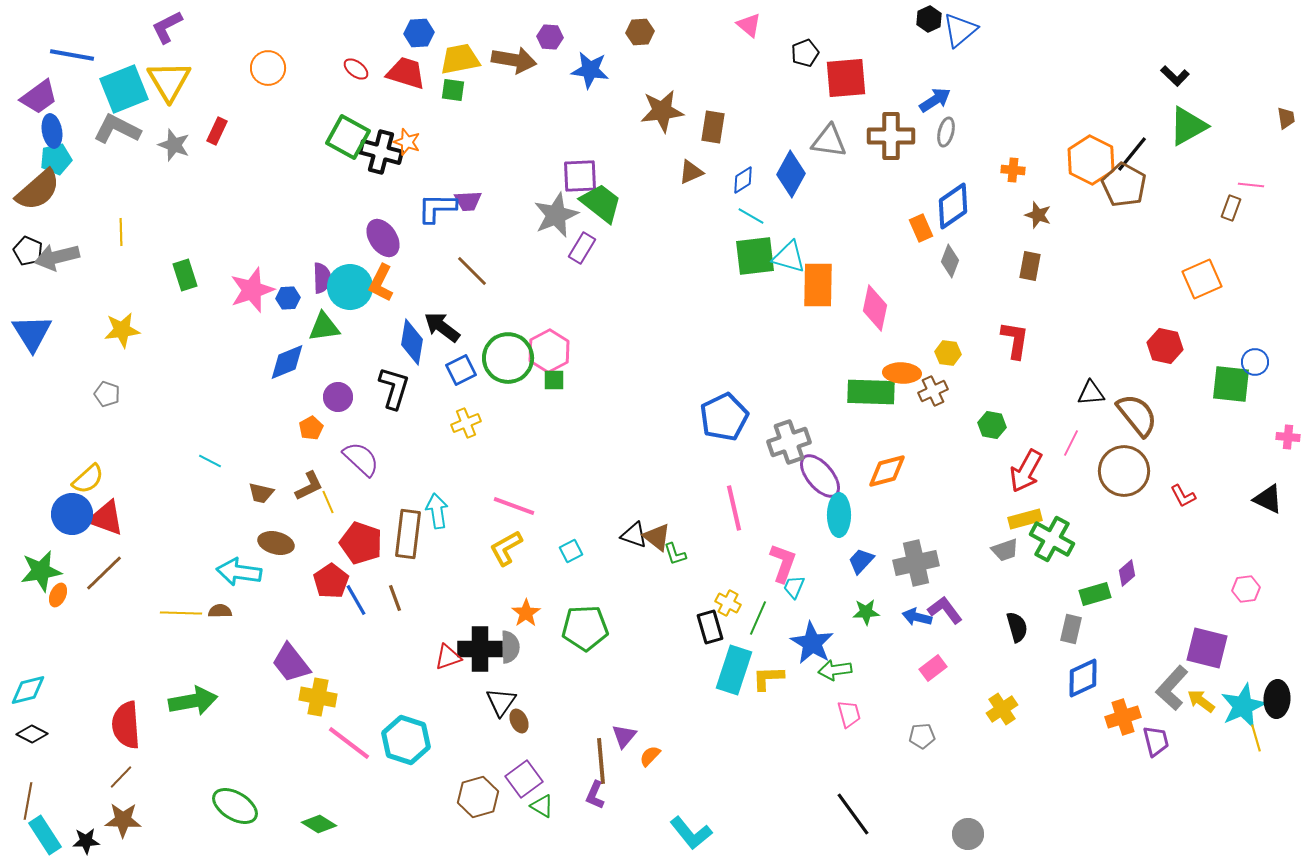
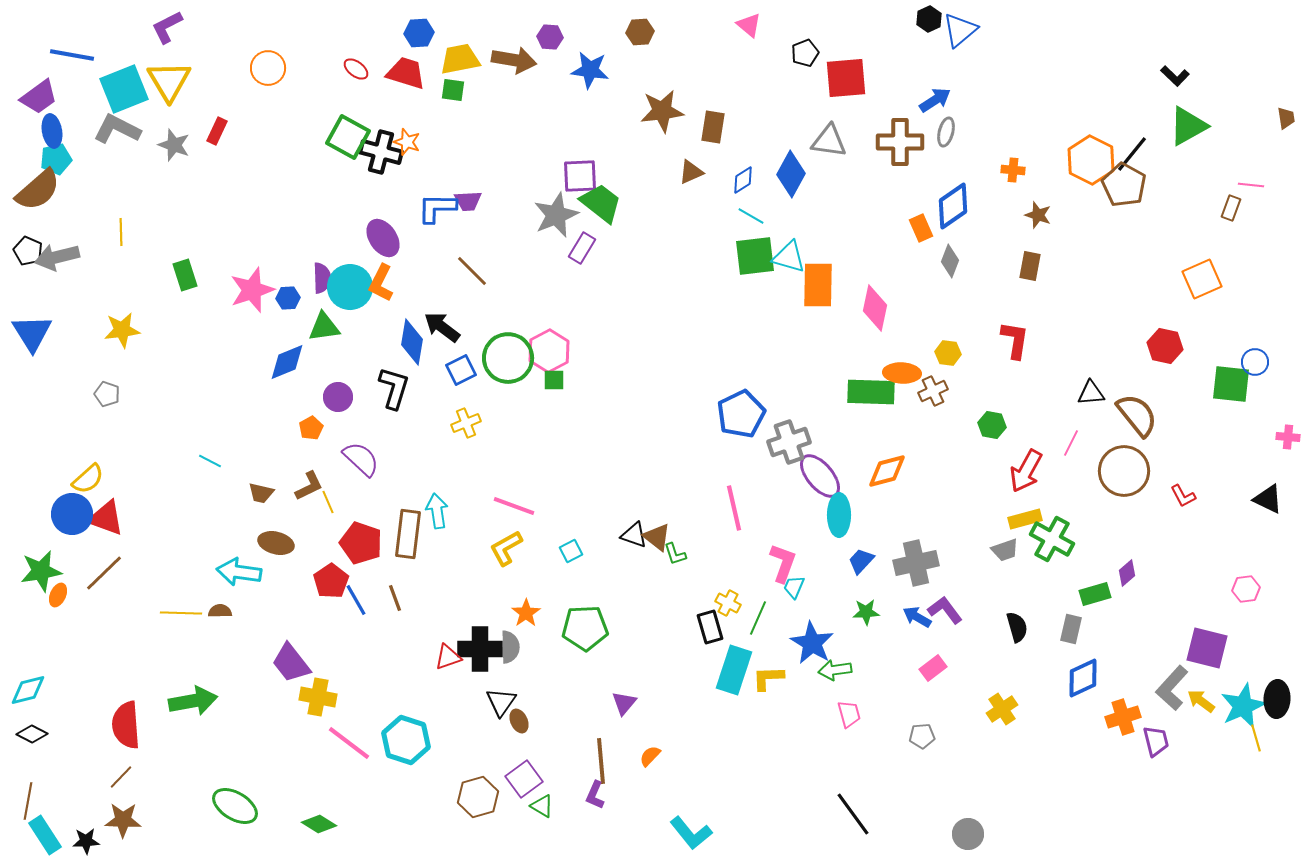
brown cross at (891, 136): moved 9 px right, 6 px down
blue pentagon at (724, 417): moved 17 px right, 3 px up
blue arrow at (917, 617): rotated 16 degrees clockwise
purple triangle at (624, 736): moved 33 px up
